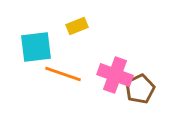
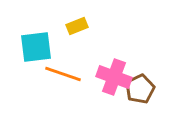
pink cross: moved 1 px left, 2 px down
